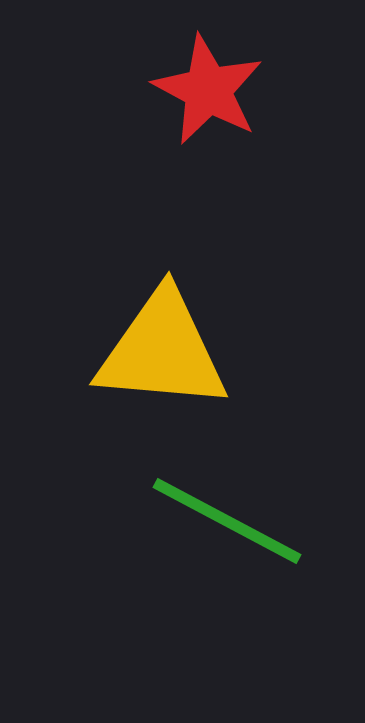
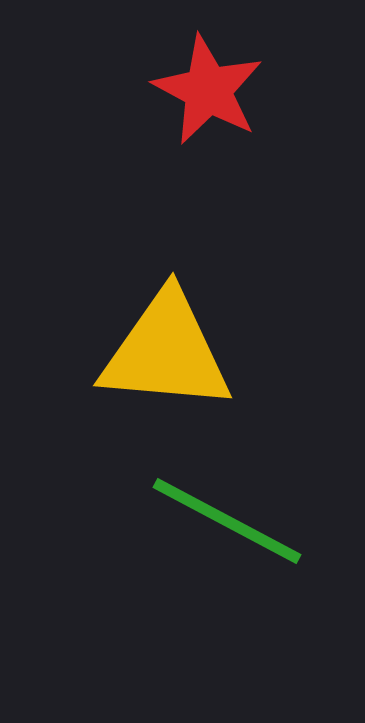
yellow triangle: moved 4 px right, 1 px down
